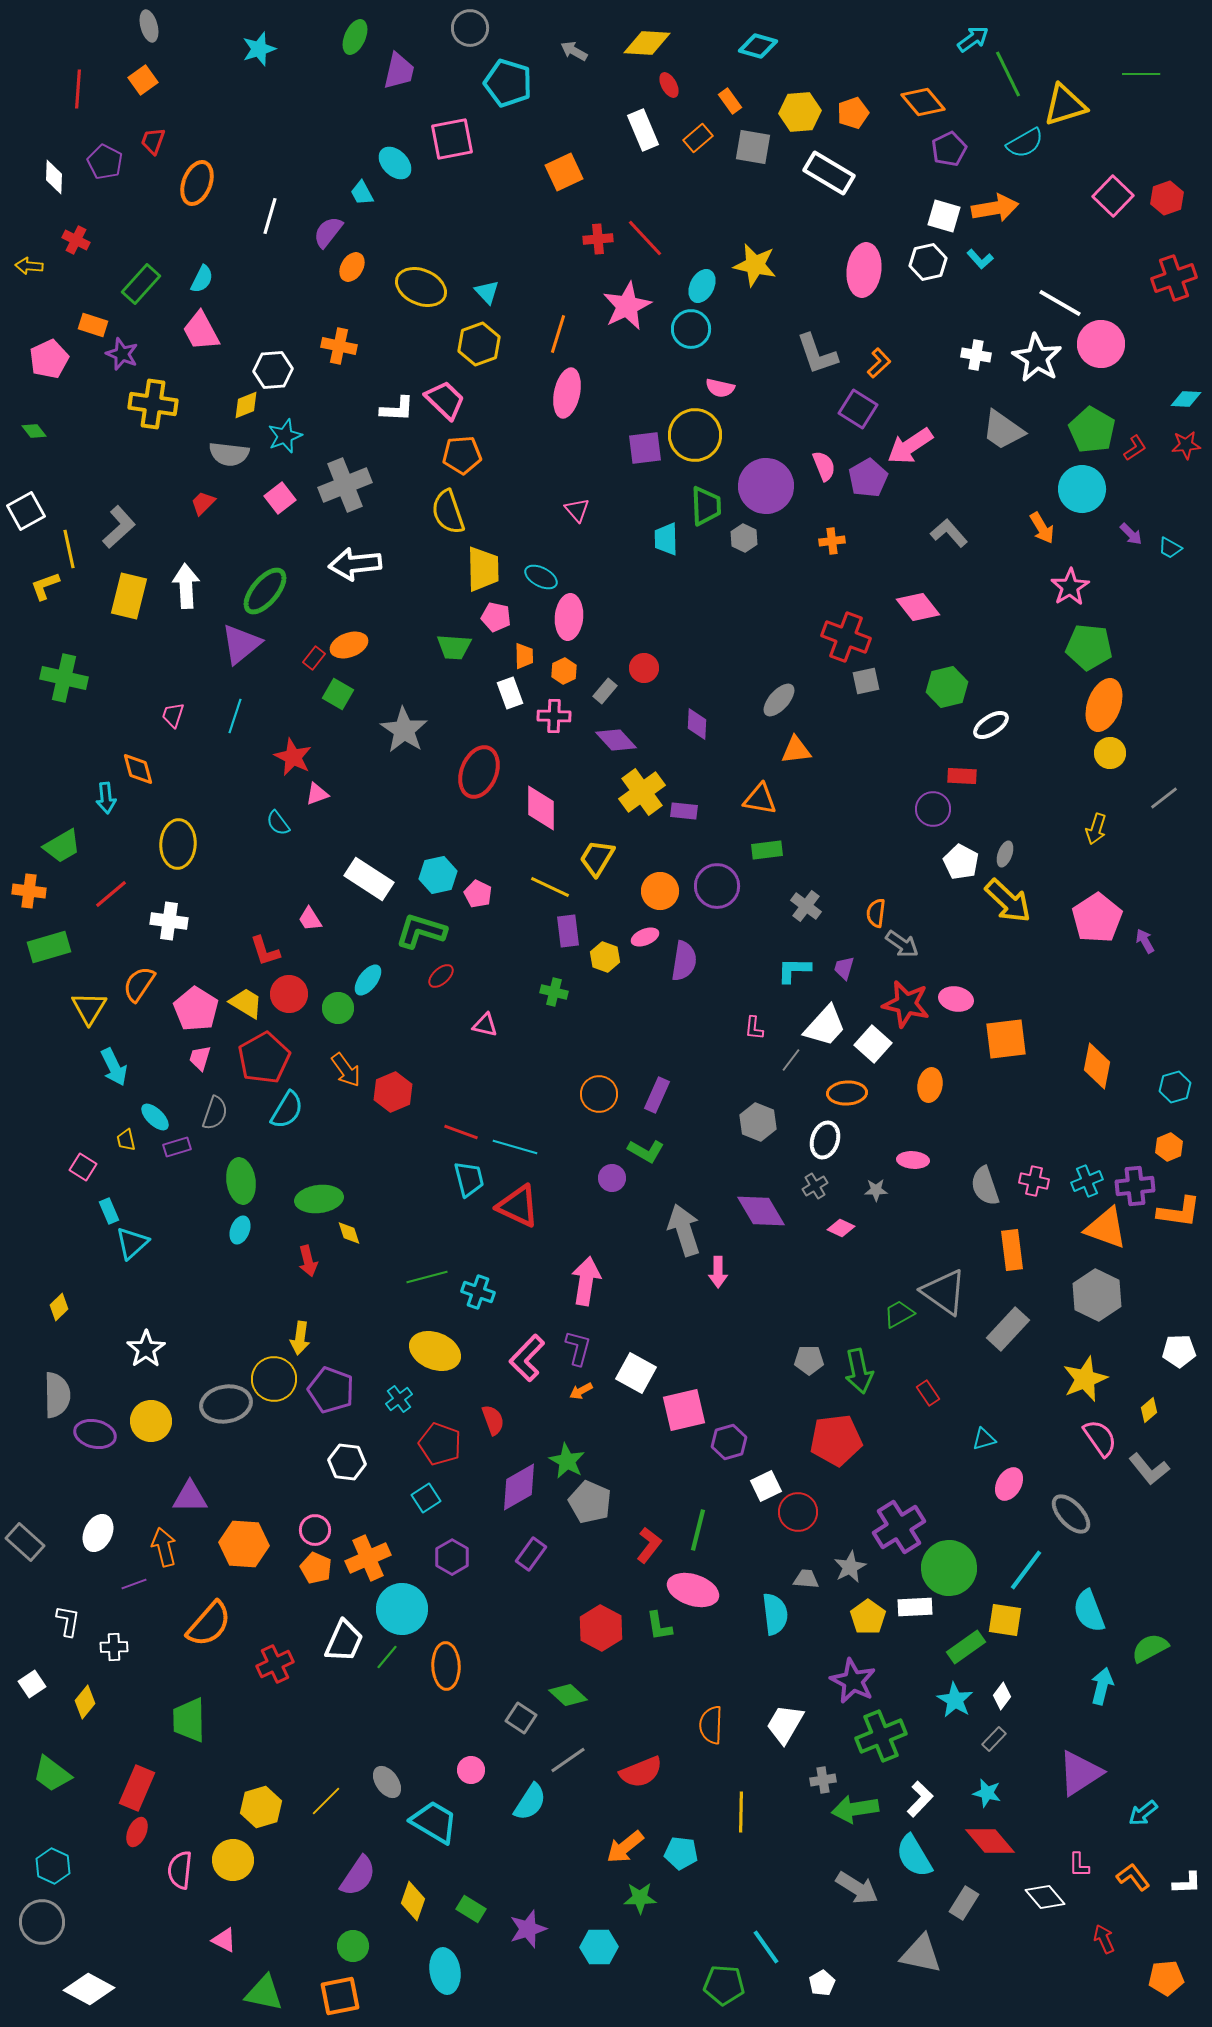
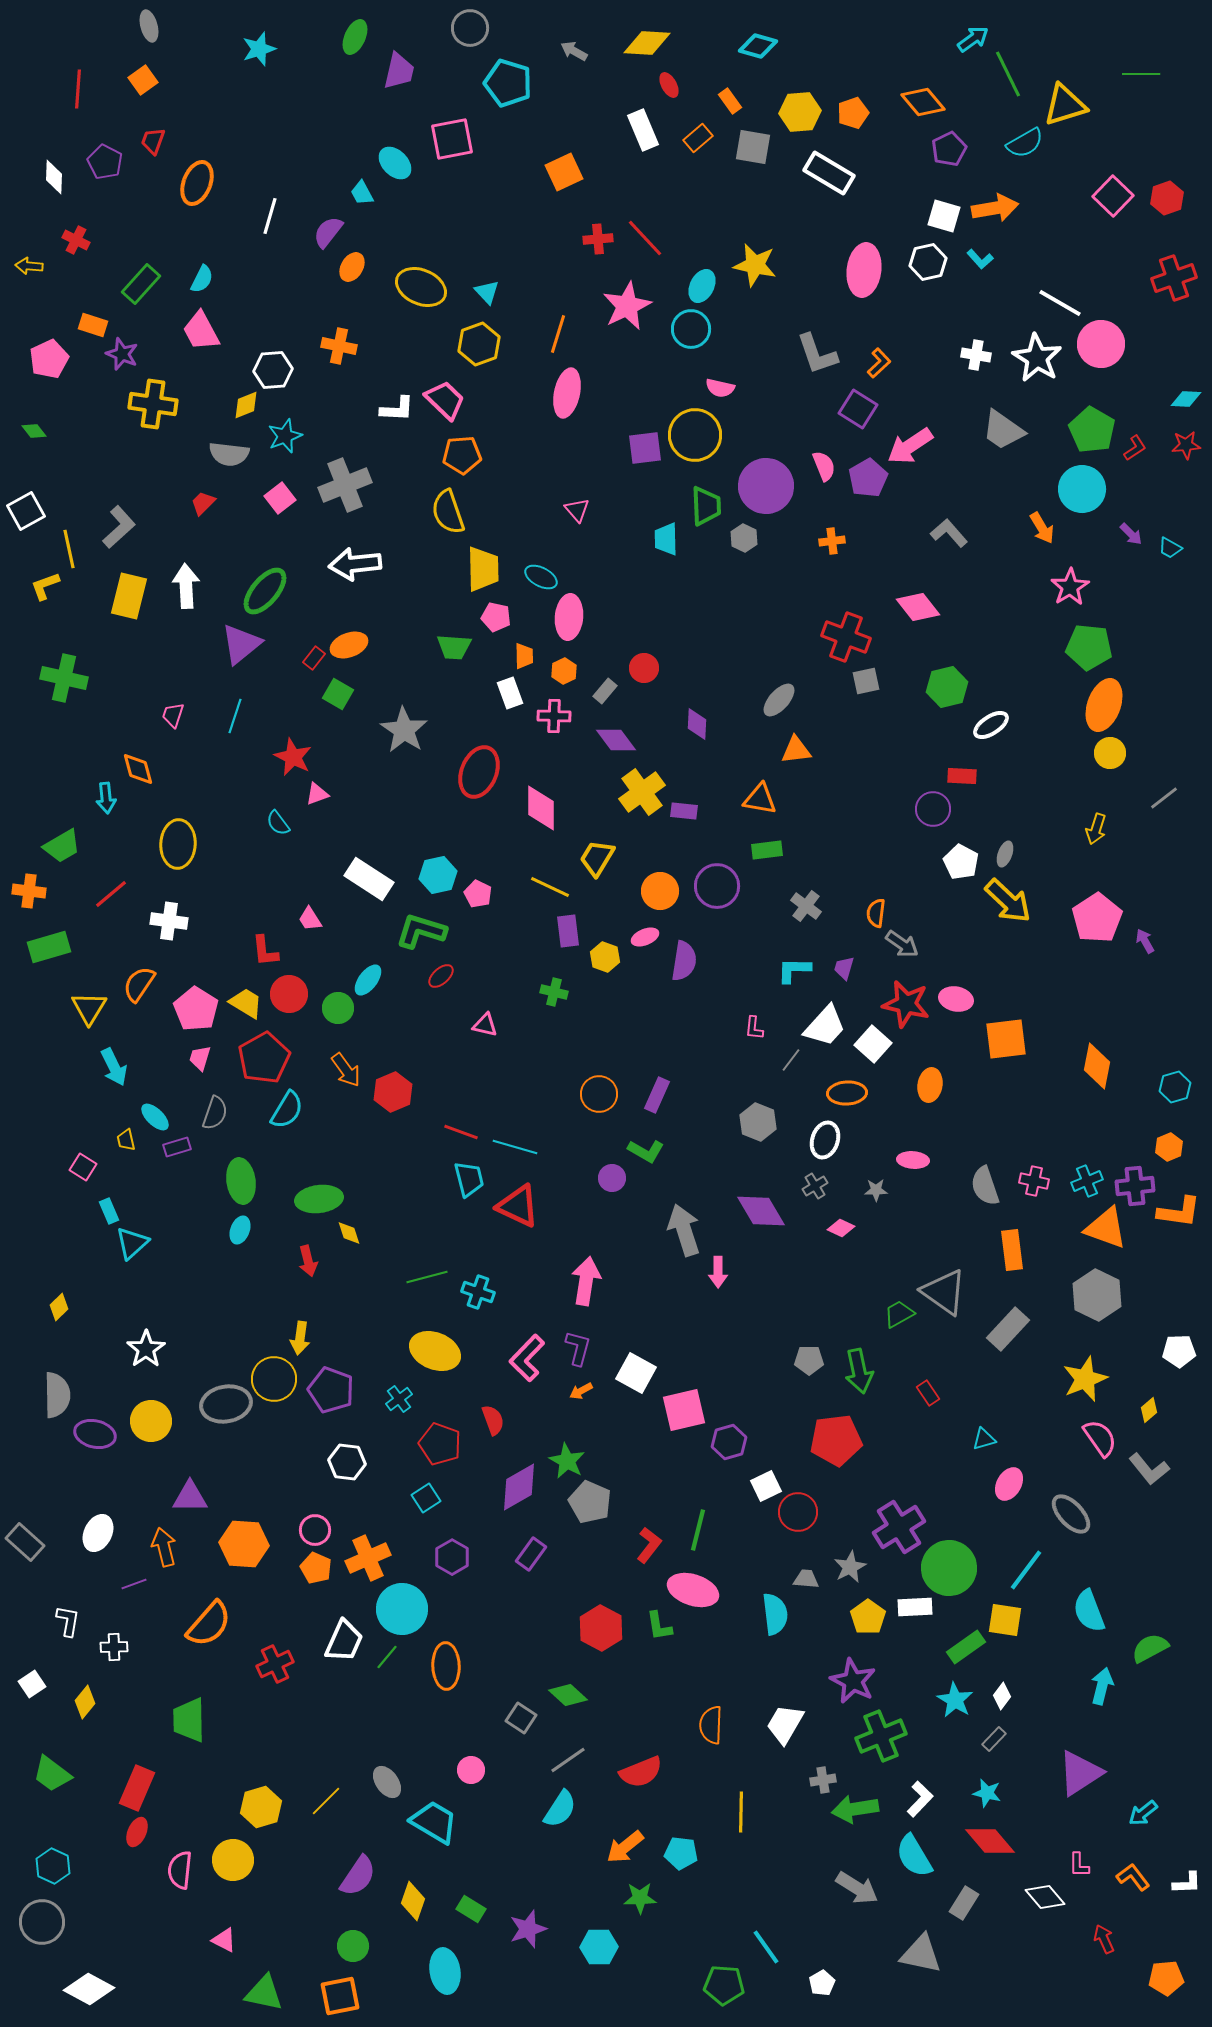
purple diamond at (616, 740): rotated 6 degrees clockwise
red L-shape at (265, 951): rotated 12 degrees clockwise
cyan semicircle at (530, 1802): moved 30 px right, 7 px down
